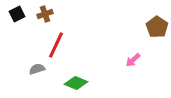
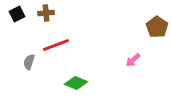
brown cross: moved 1 px right, 1 px up; rotated 14 degrees clockwise
red line: rotated 44 degrees clockwise
gray semicircle: moved 8 px left, 7 px up; rotated 56 degrees counterclockwise
